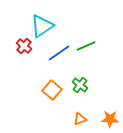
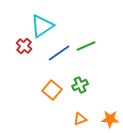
green cross: rotated 28 degrees clockwise
